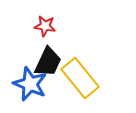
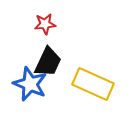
red star: moved 2 px up; rotated 15 degrees counterclockwise
yellow rectangle: moved 13 px right, 6 px down; rotated 27 degrees counterclockwise
